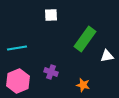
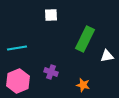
green rectangle: rotated 10 degrees counterclockwise
